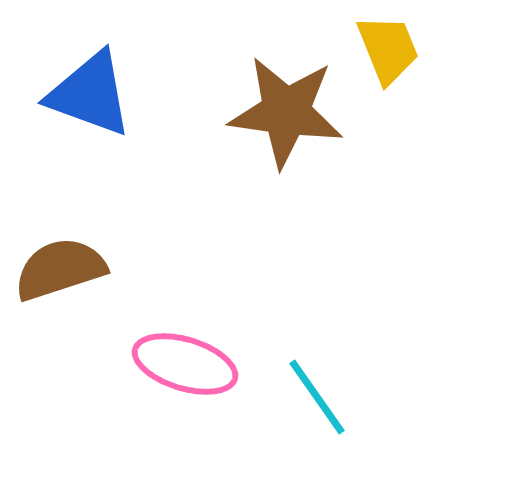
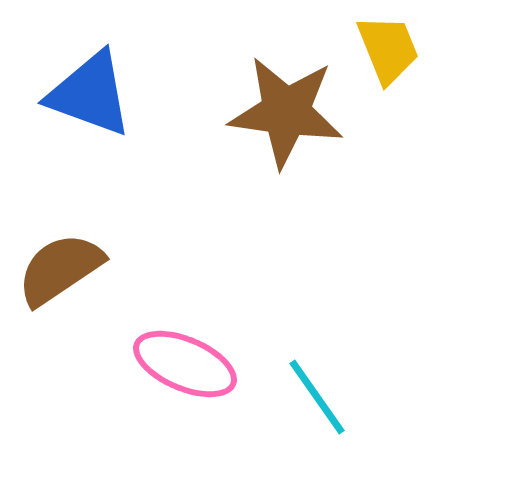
brown semicircle: rotated 16 degrees counterclockwise
pink ellipse: rotated 6 degrees clockwise
